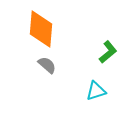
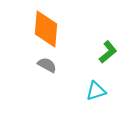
orange diamond: moved 5 px right
gray semicircle: rotated 12 degrees counterclockwise
